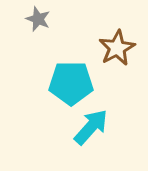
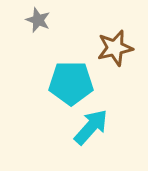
gray star: moved 1 px down
brown star: moved 2 px left; rotated 15 degrees clockwise
